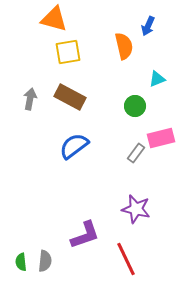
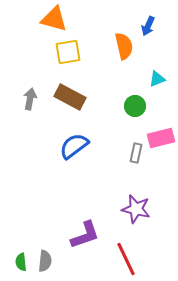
gray rectangle: rotated 24 degrees counterclockwise
